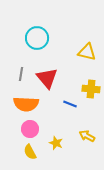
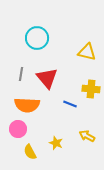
orange semicircle: moved 1 px right, 1 px down
pink circle: moved 12 px left
